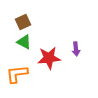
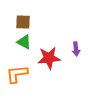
brown square: rotated 28 degrees clockwise
